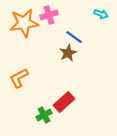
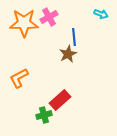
pink cross: moved 2 px down; rotated 12 degrees counterclockwise
orange star: rotated 8 degrees clockwise
blue line: rotated 48 degrees clockwise
brown star: moved 1 px down
red rectangle: moved 4 px left, 2 px up
green cross: rotated 14 degrees clockwise
